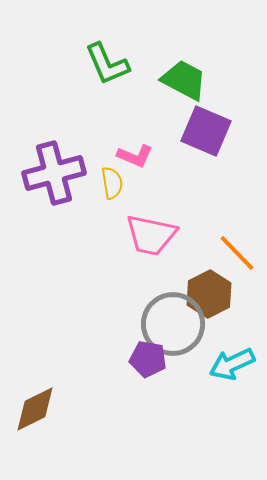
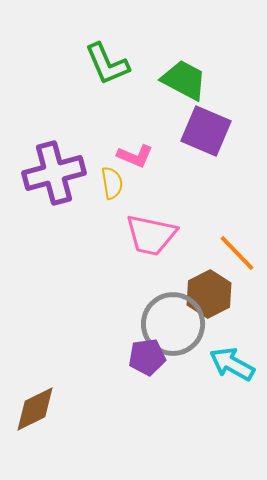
purple pentagon: moved 1 px left, 2 px up; rotated 18 degrees counterclockwise
cyan arrow: rotated 54 degrees clockwise
